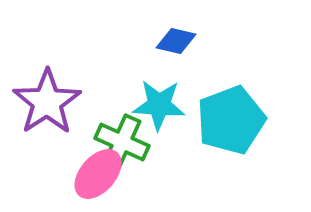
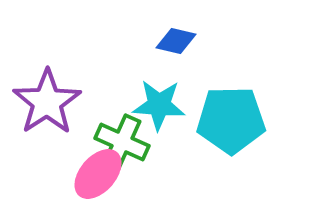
cyan pentagon: rotated 20 degrees clockwise
